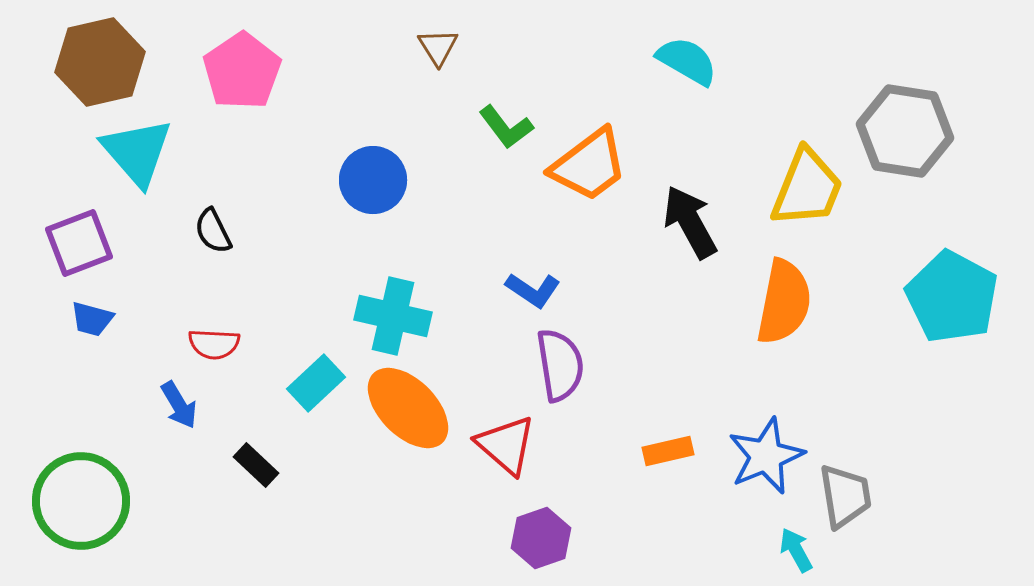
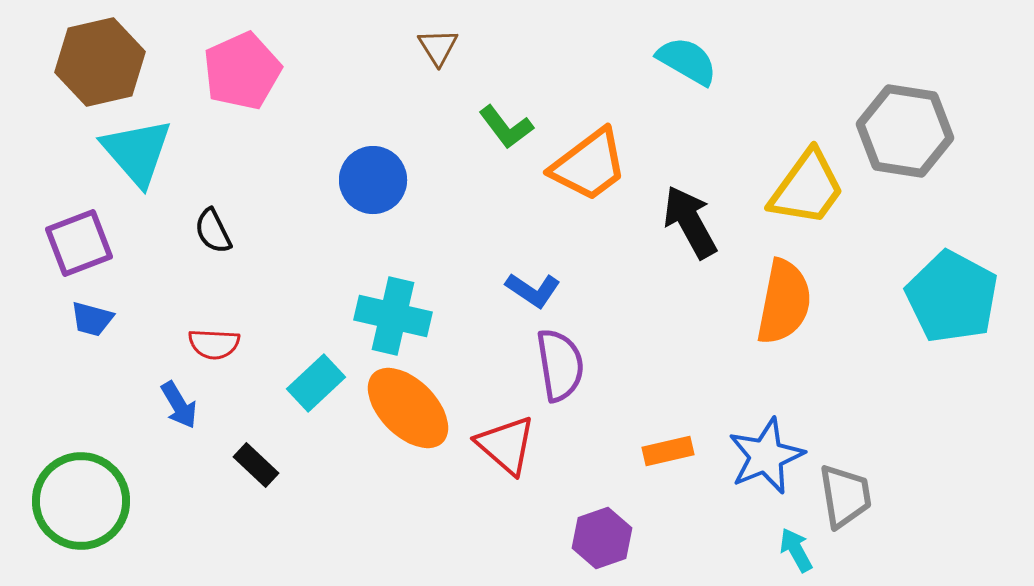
pink pentagon: rotated 10 degrees clockwise
yellow trapezoid: rotated 14 degrees clockwise
purple hexagon: moved 61 px right
